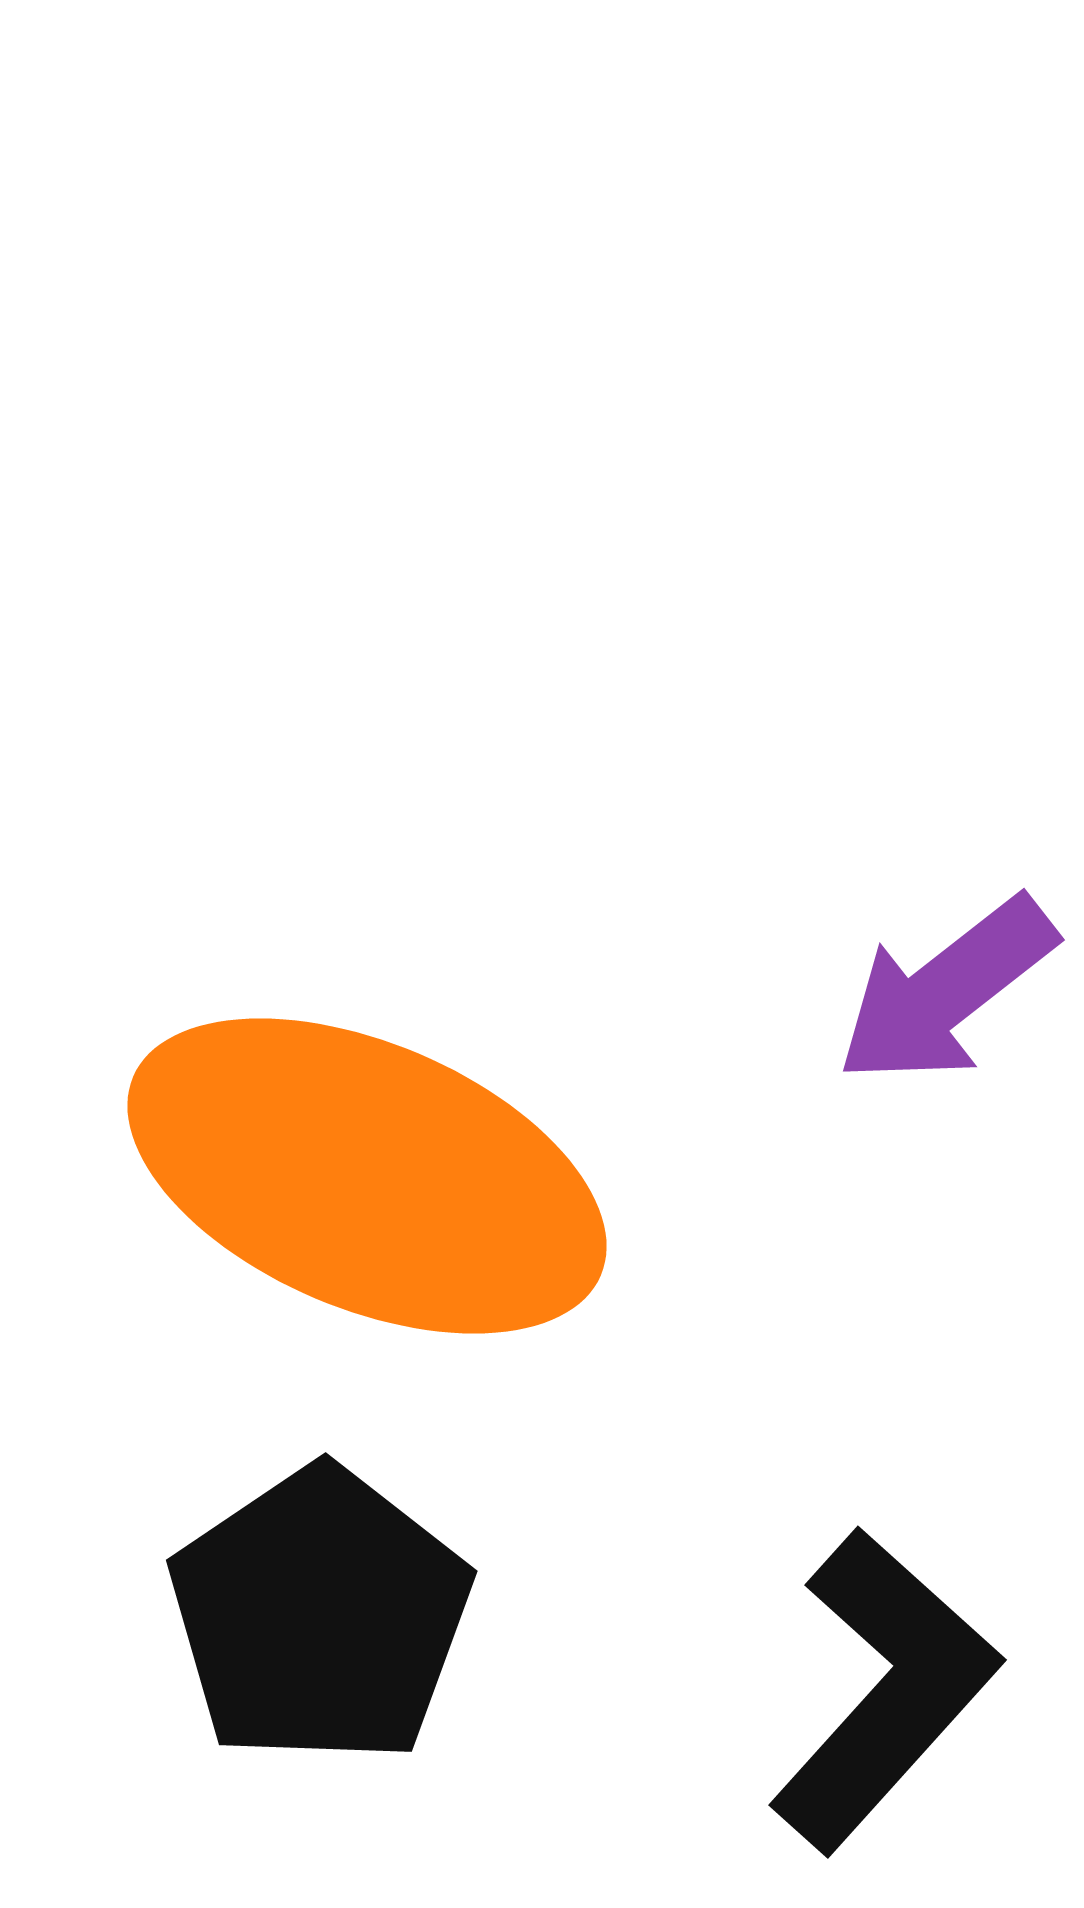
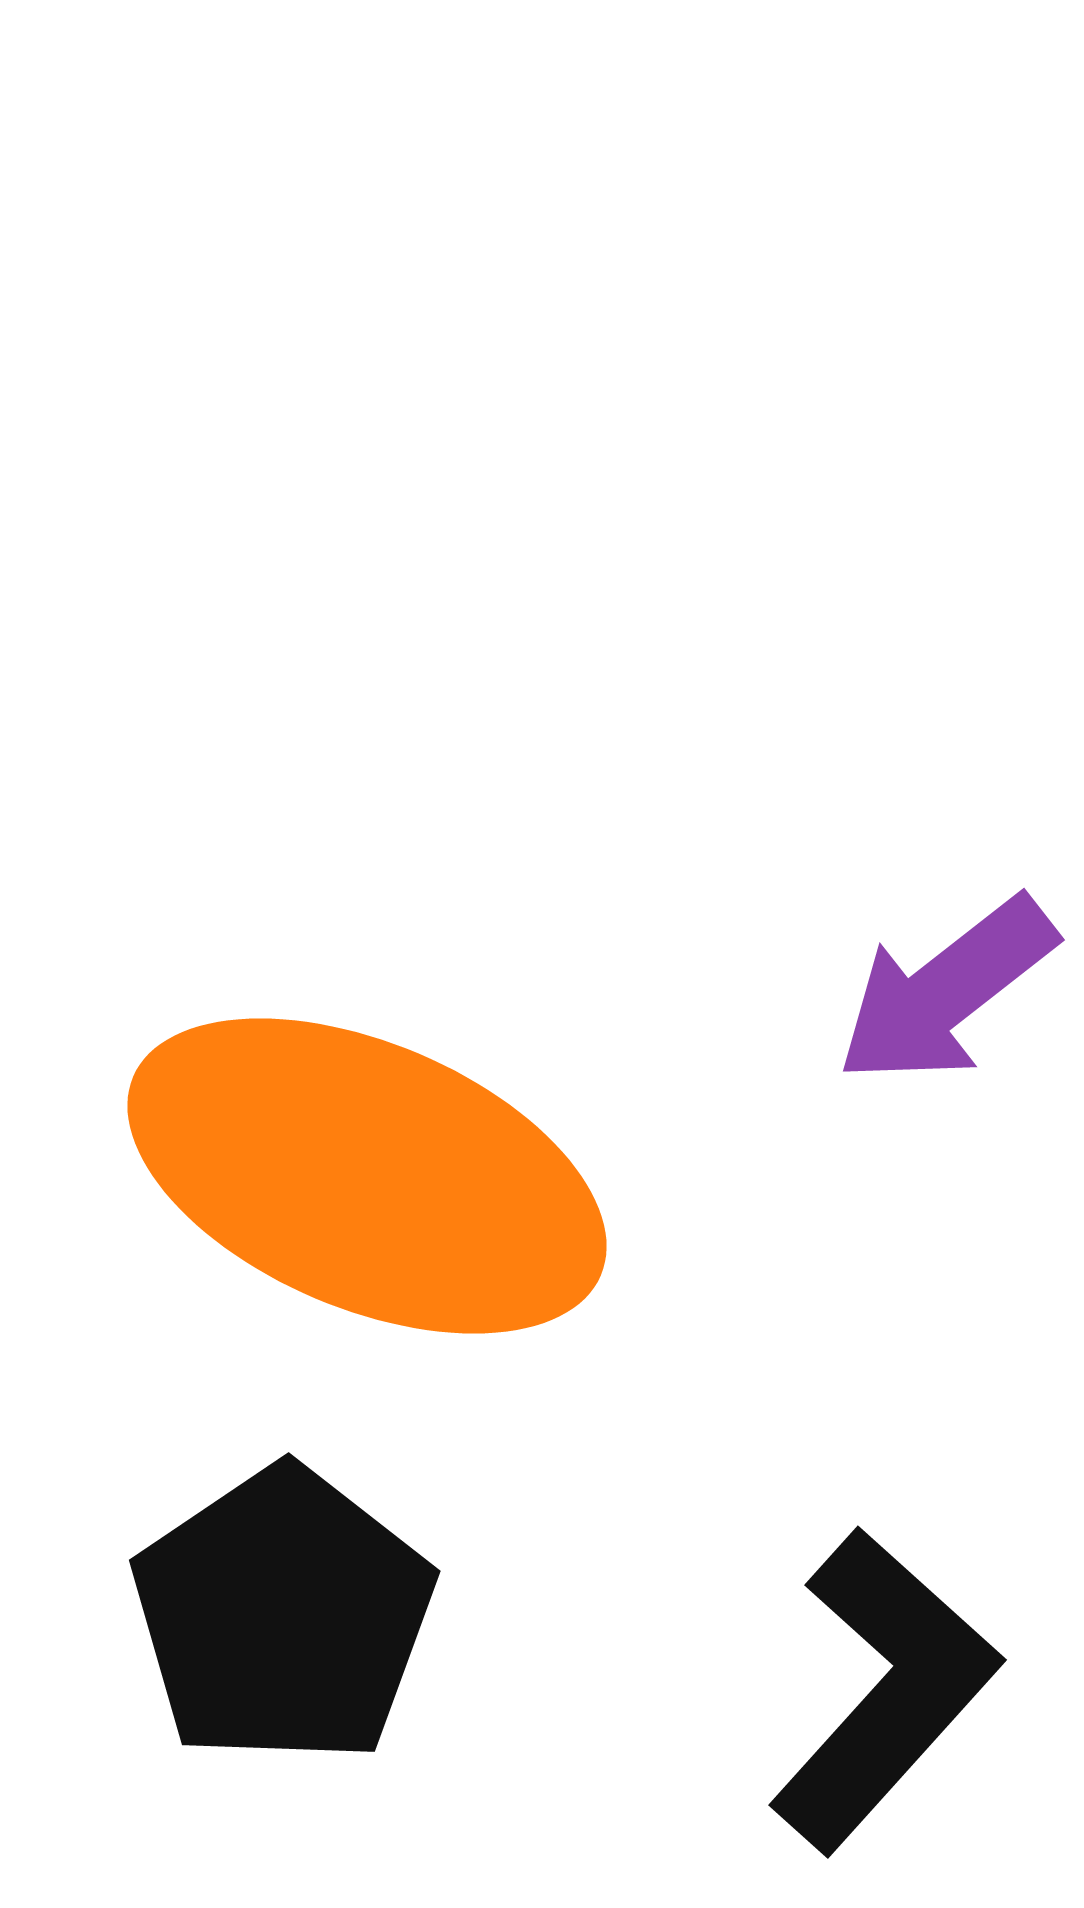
black pentagon: moved 37 px left
